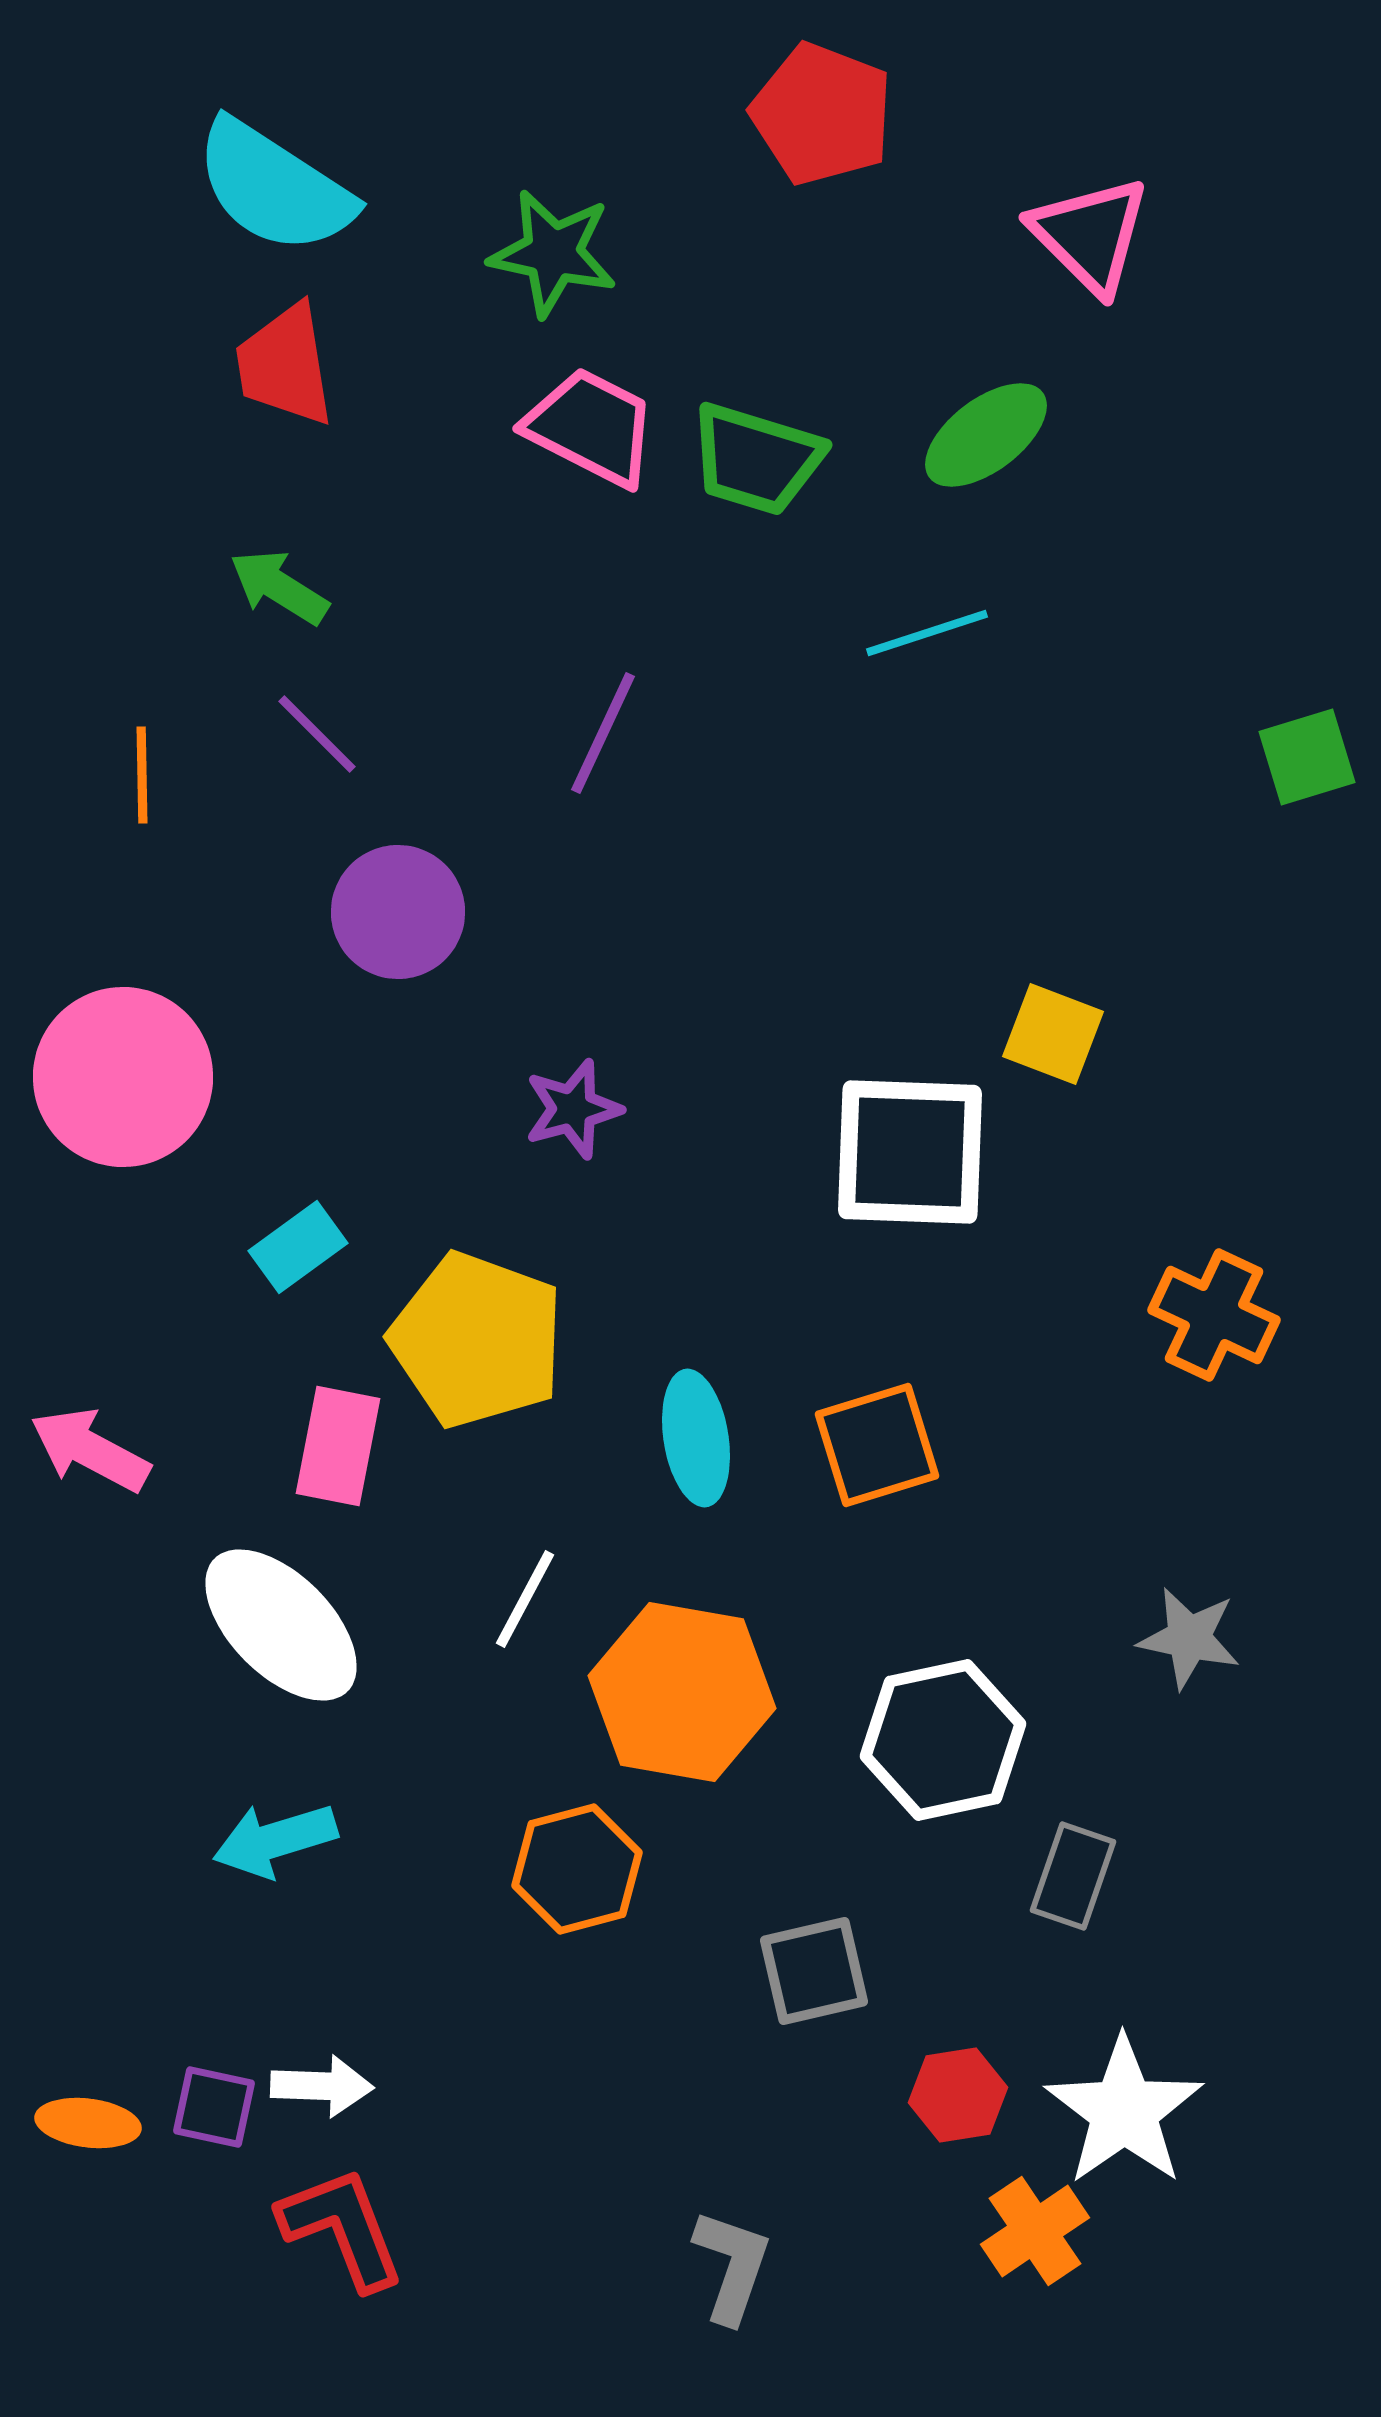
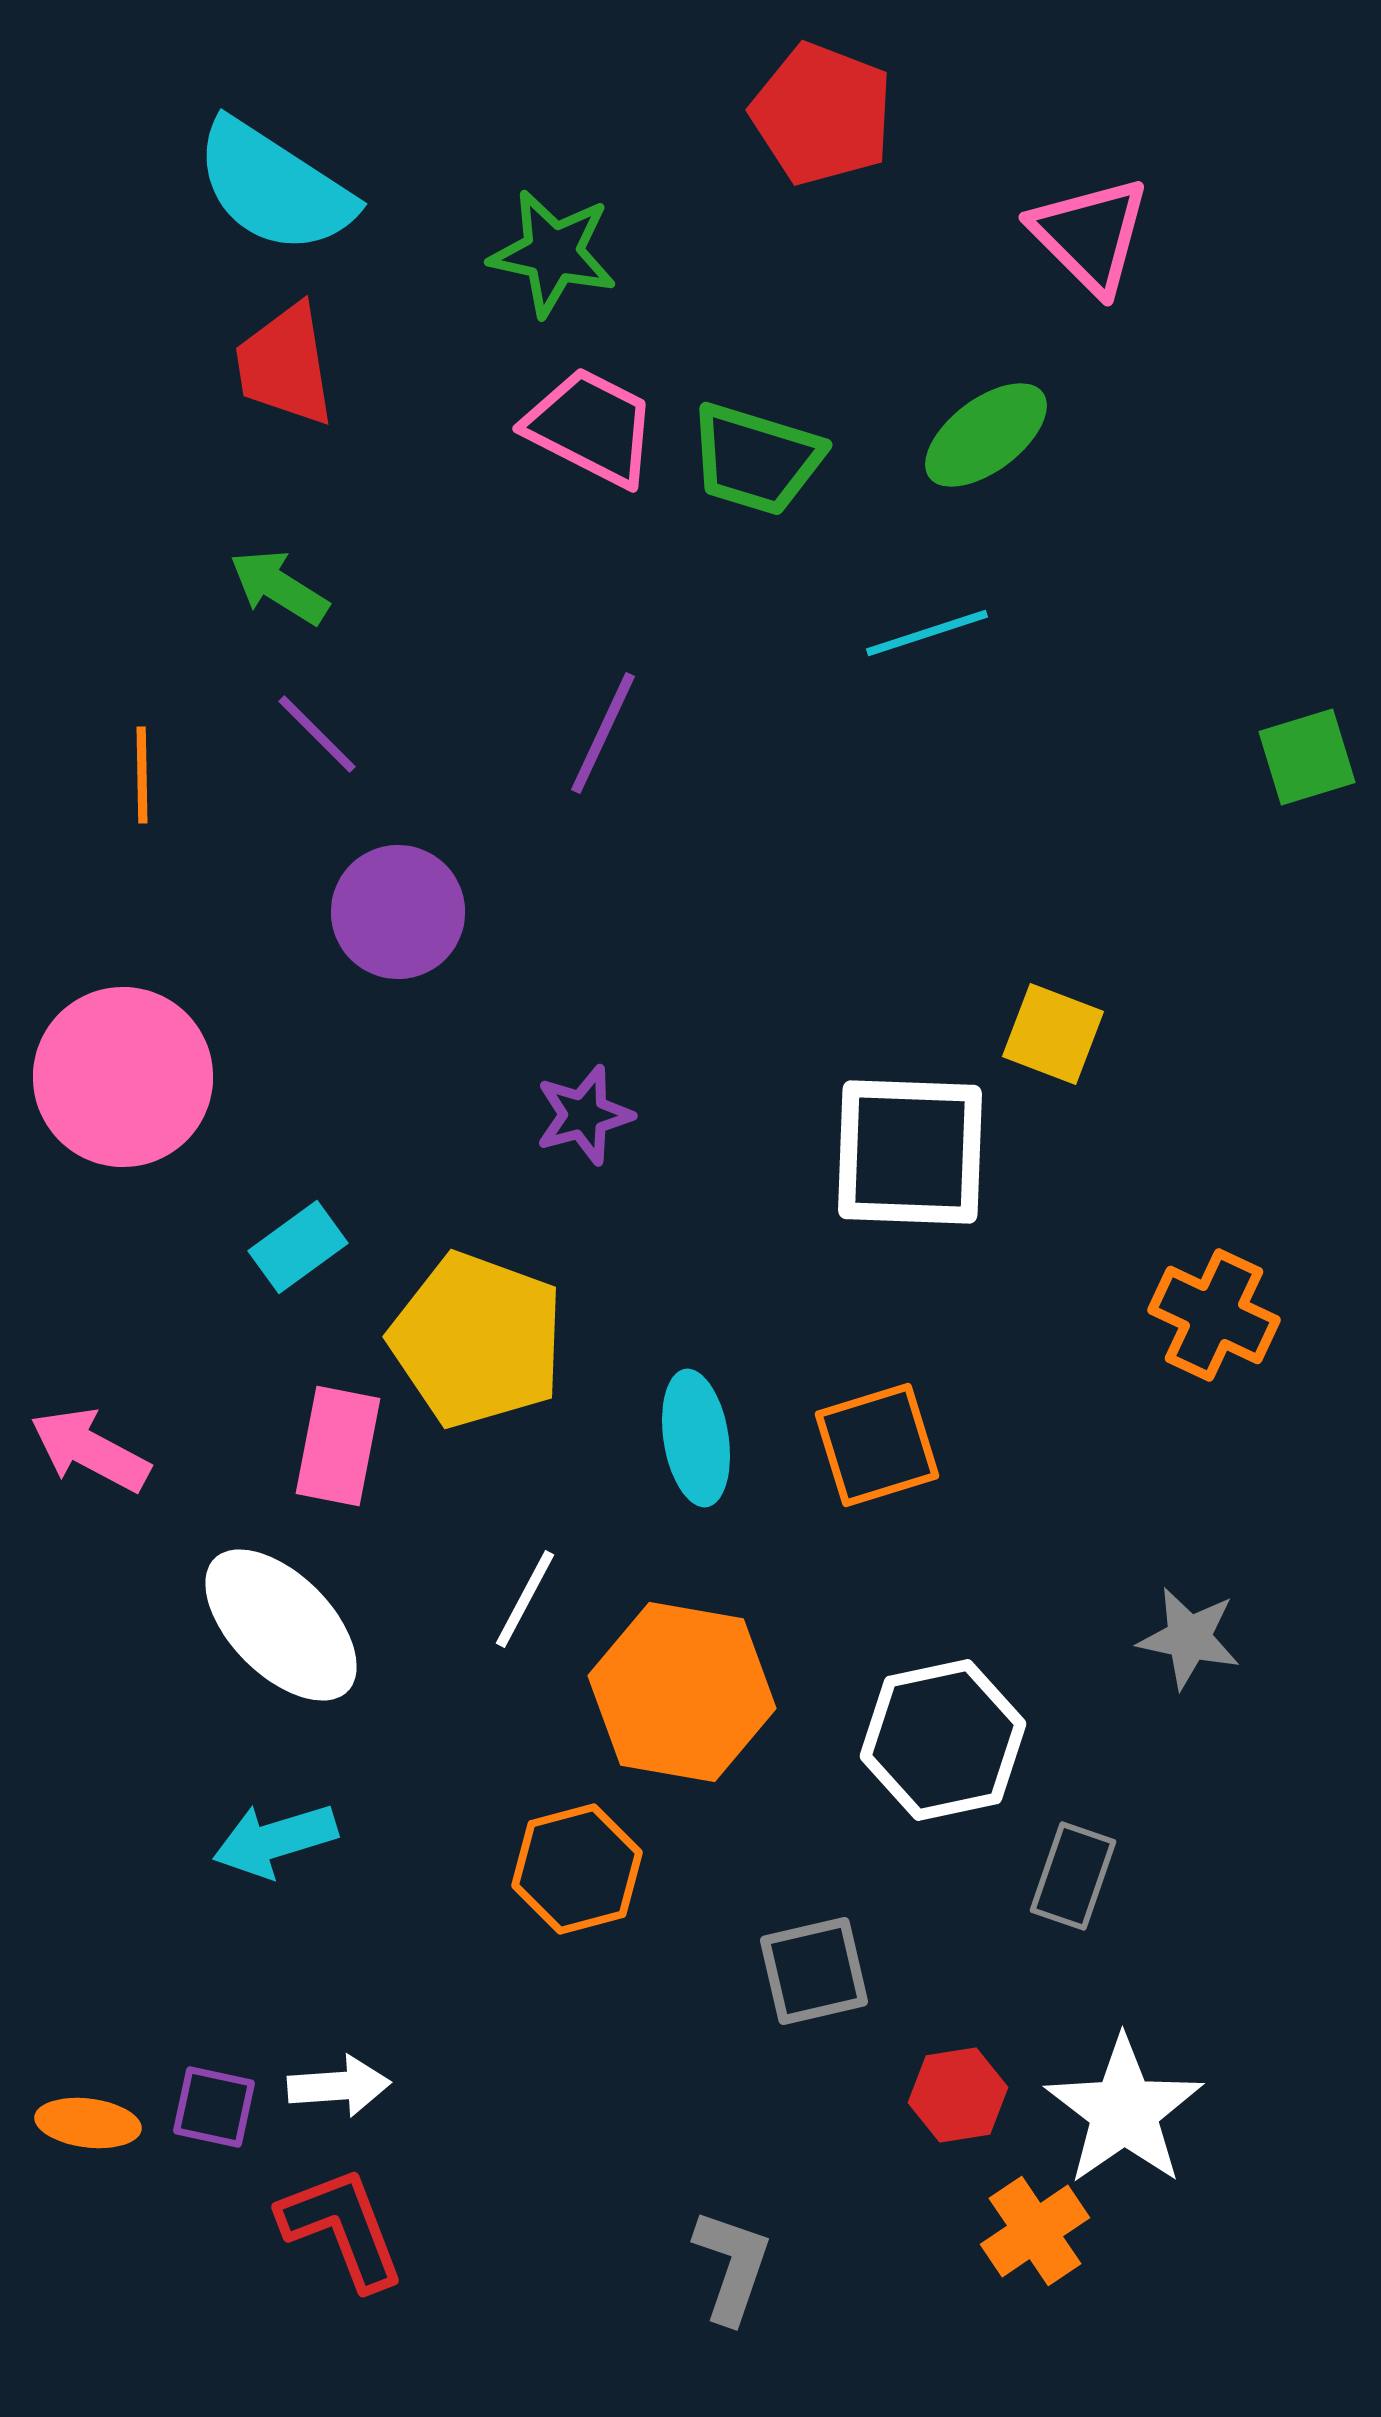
purple star at (573, 1109): moved 11 px right, 6 px down
white arrow at (322, 2086): moved 17 px right; rotated 6 degrees counterclockwise
